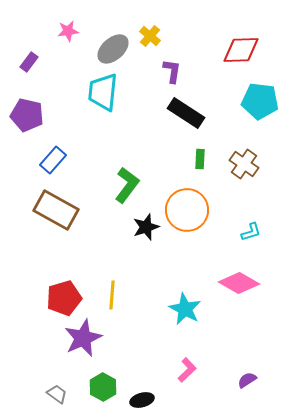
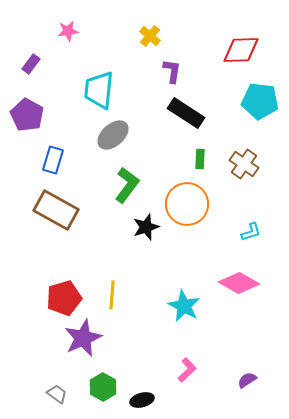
gray ellipse: moved 86 px down
purple rectangle: moved 2 px right, 2 px down
cyan trapezoid: moved 4 px left, 2 px up
purple pentagon: rotated 16 degrees clockwise
blue rectangle: rotated 24 degrees counterclockwise
orange circle: moved 6 px up
cyan star: moved 1 px left, 3 px up
